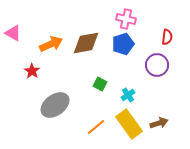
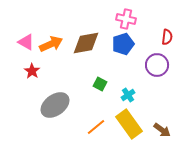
pink triangle: moved 13 px right, 9 px down
brown arrow: moved 3 px right, 7 px down; rotated 54 degrees clockwise
